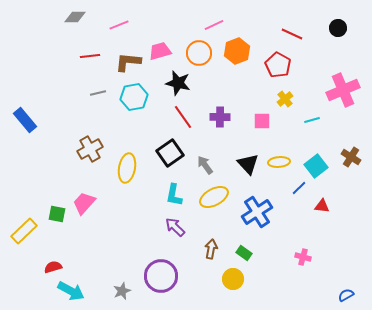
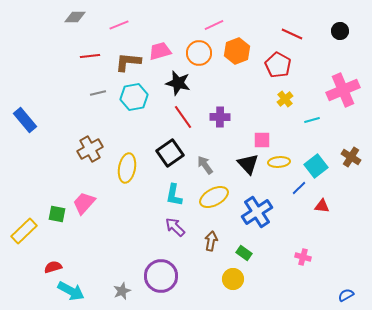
black circle at (338, 28): moved 2 px right, 3 px down
pink square at (262, 121): moved 19 px down
brown arrow at (211, 249): moved 8 px up
